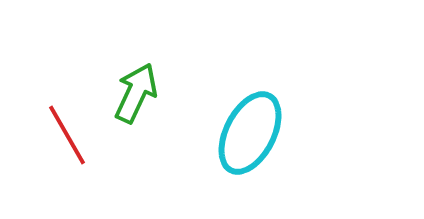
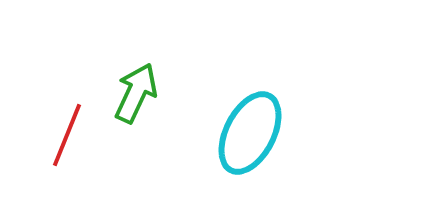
red line: rotated 52 degrees clockwise
